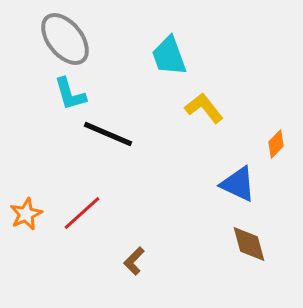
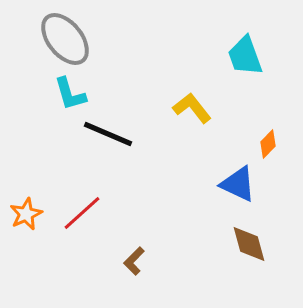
cyan trapezoid: moved 76 px right
yellow L-shape: moved 12 px left
orange diamond: moved 8 px left
